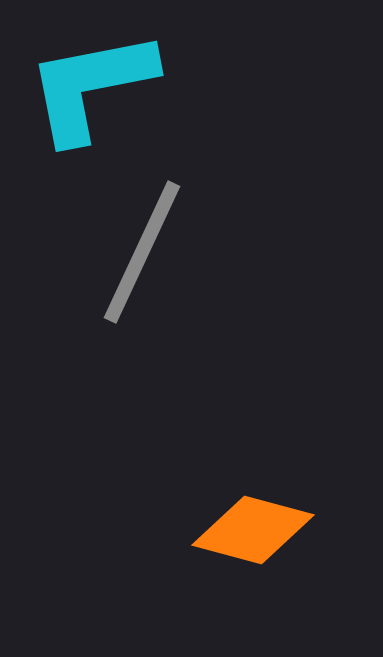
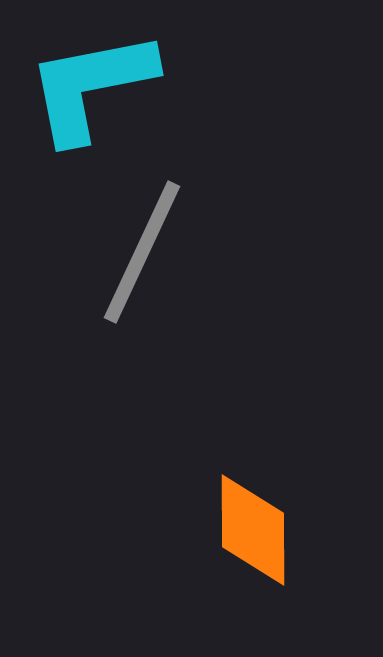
orange diamond: rotated 75 degrees clockwise
